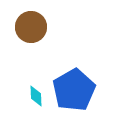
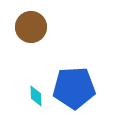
blue pentagon: moved 2 px up; rotated 27 degrees clockwise
